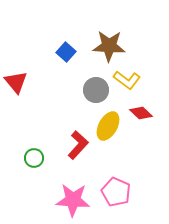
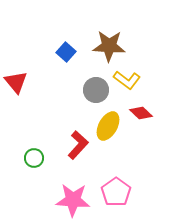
pink pentagon: rotated 12 degrees clockwise
